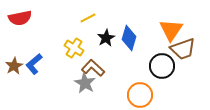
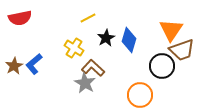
blue diamond: moved 2 px down
brown trapezoid: moved 1 px left, 1 px down
